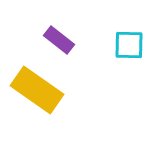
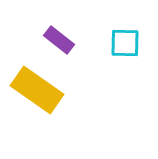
cyan square: moved 4 px left, 2 px up
